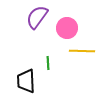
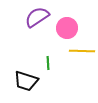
purple semicircle: rotated 20 degrees clockwise
black trapezoid: rotated 70 degrees counterclockwise
